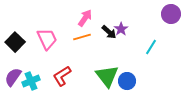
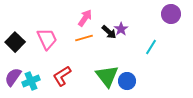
orange line: moved 2 px right, 1 px down
